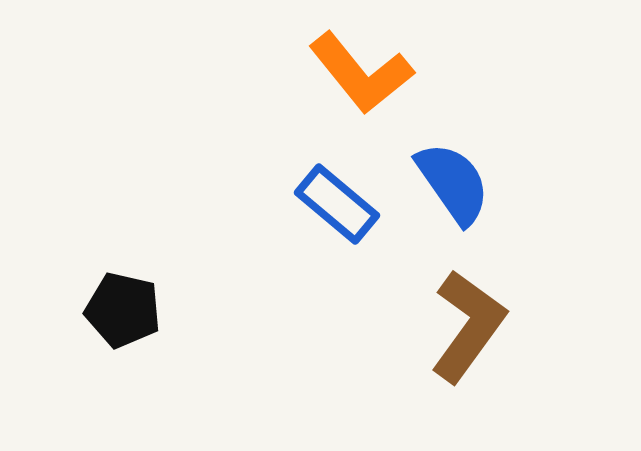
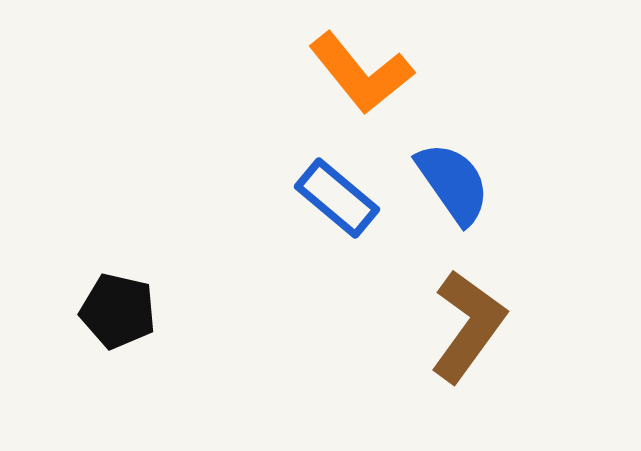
blue rectangle: moved 6 px up
black pentagon: moved 5 px left, 1 px down
